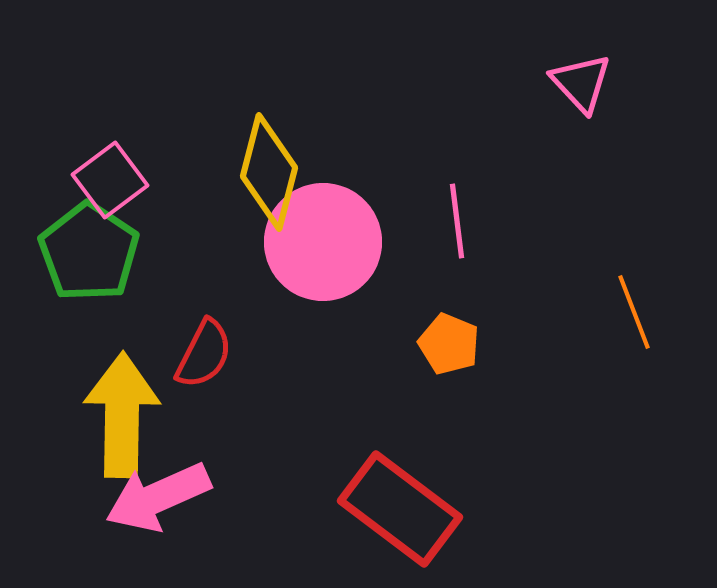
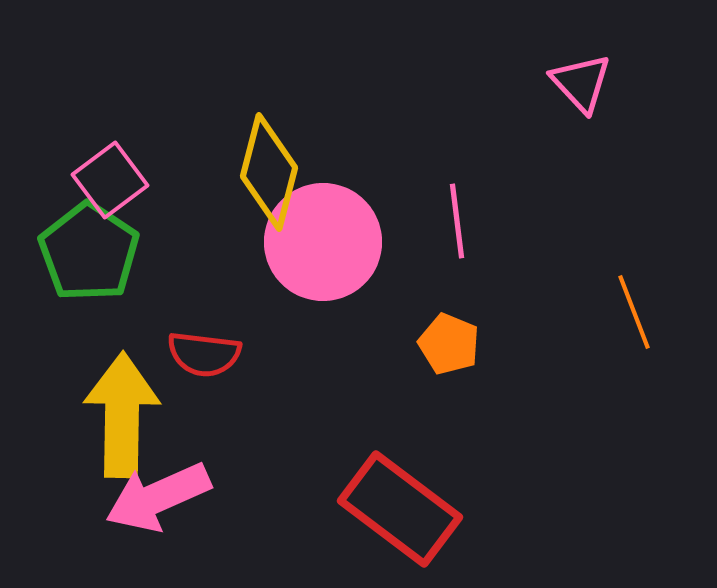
red semicircle: rotated 70 degrees clockwise
